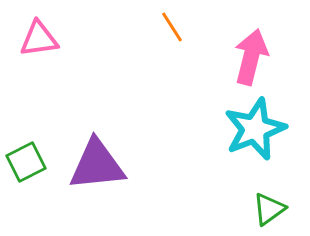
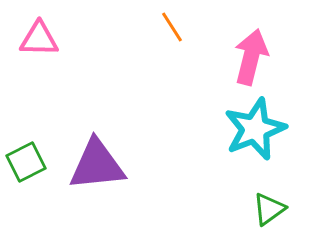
pink triangle: rotated 9 degrees clockwise
